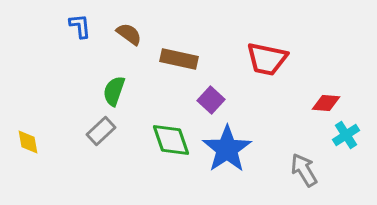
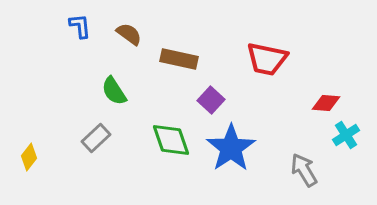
green semicircle: rotated 52 degrees counterclockwise
gray rectangle: moved 5 px left, 7 px down
yellow diamond: moved 1 px right, 15 px down; rotated 48 degrees clockwise
blue star: moved 4 px right, 1 px up
